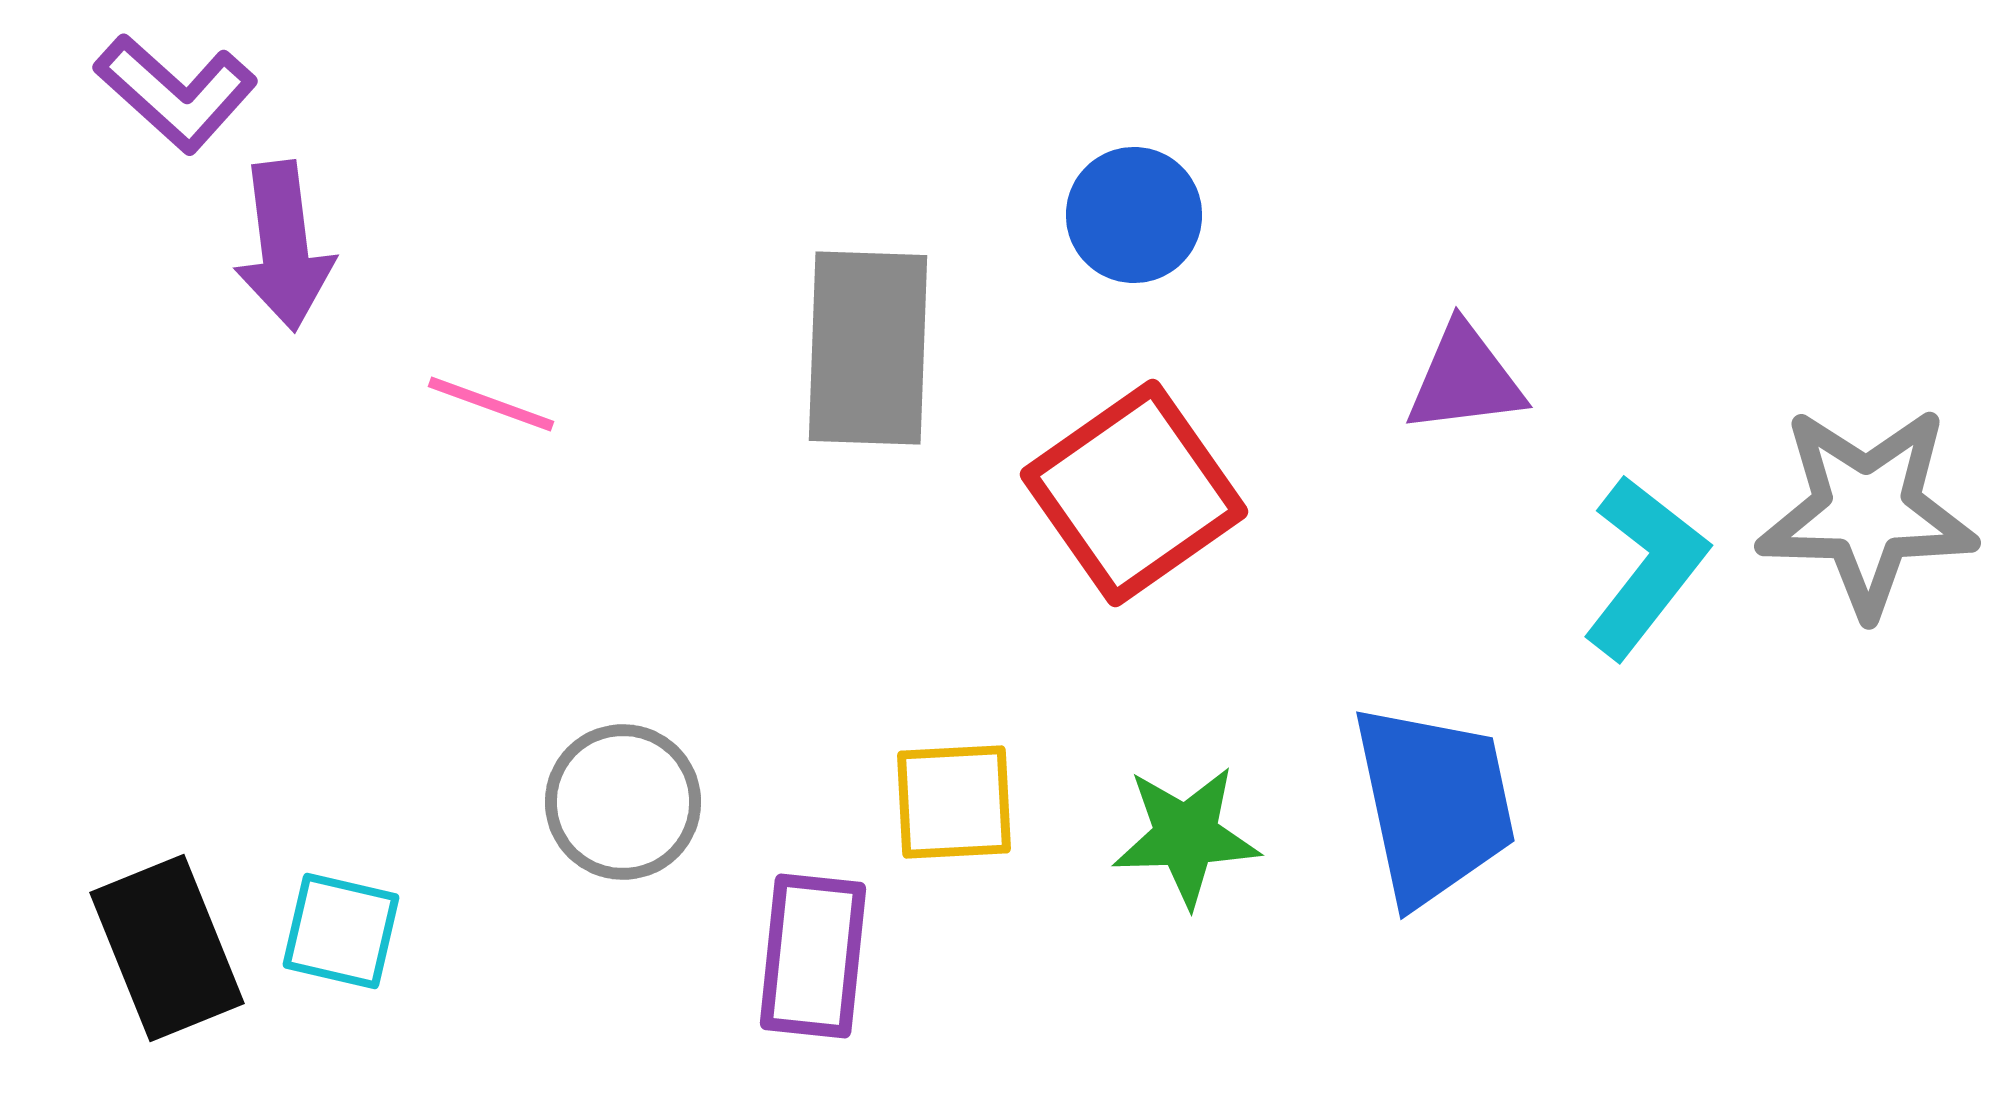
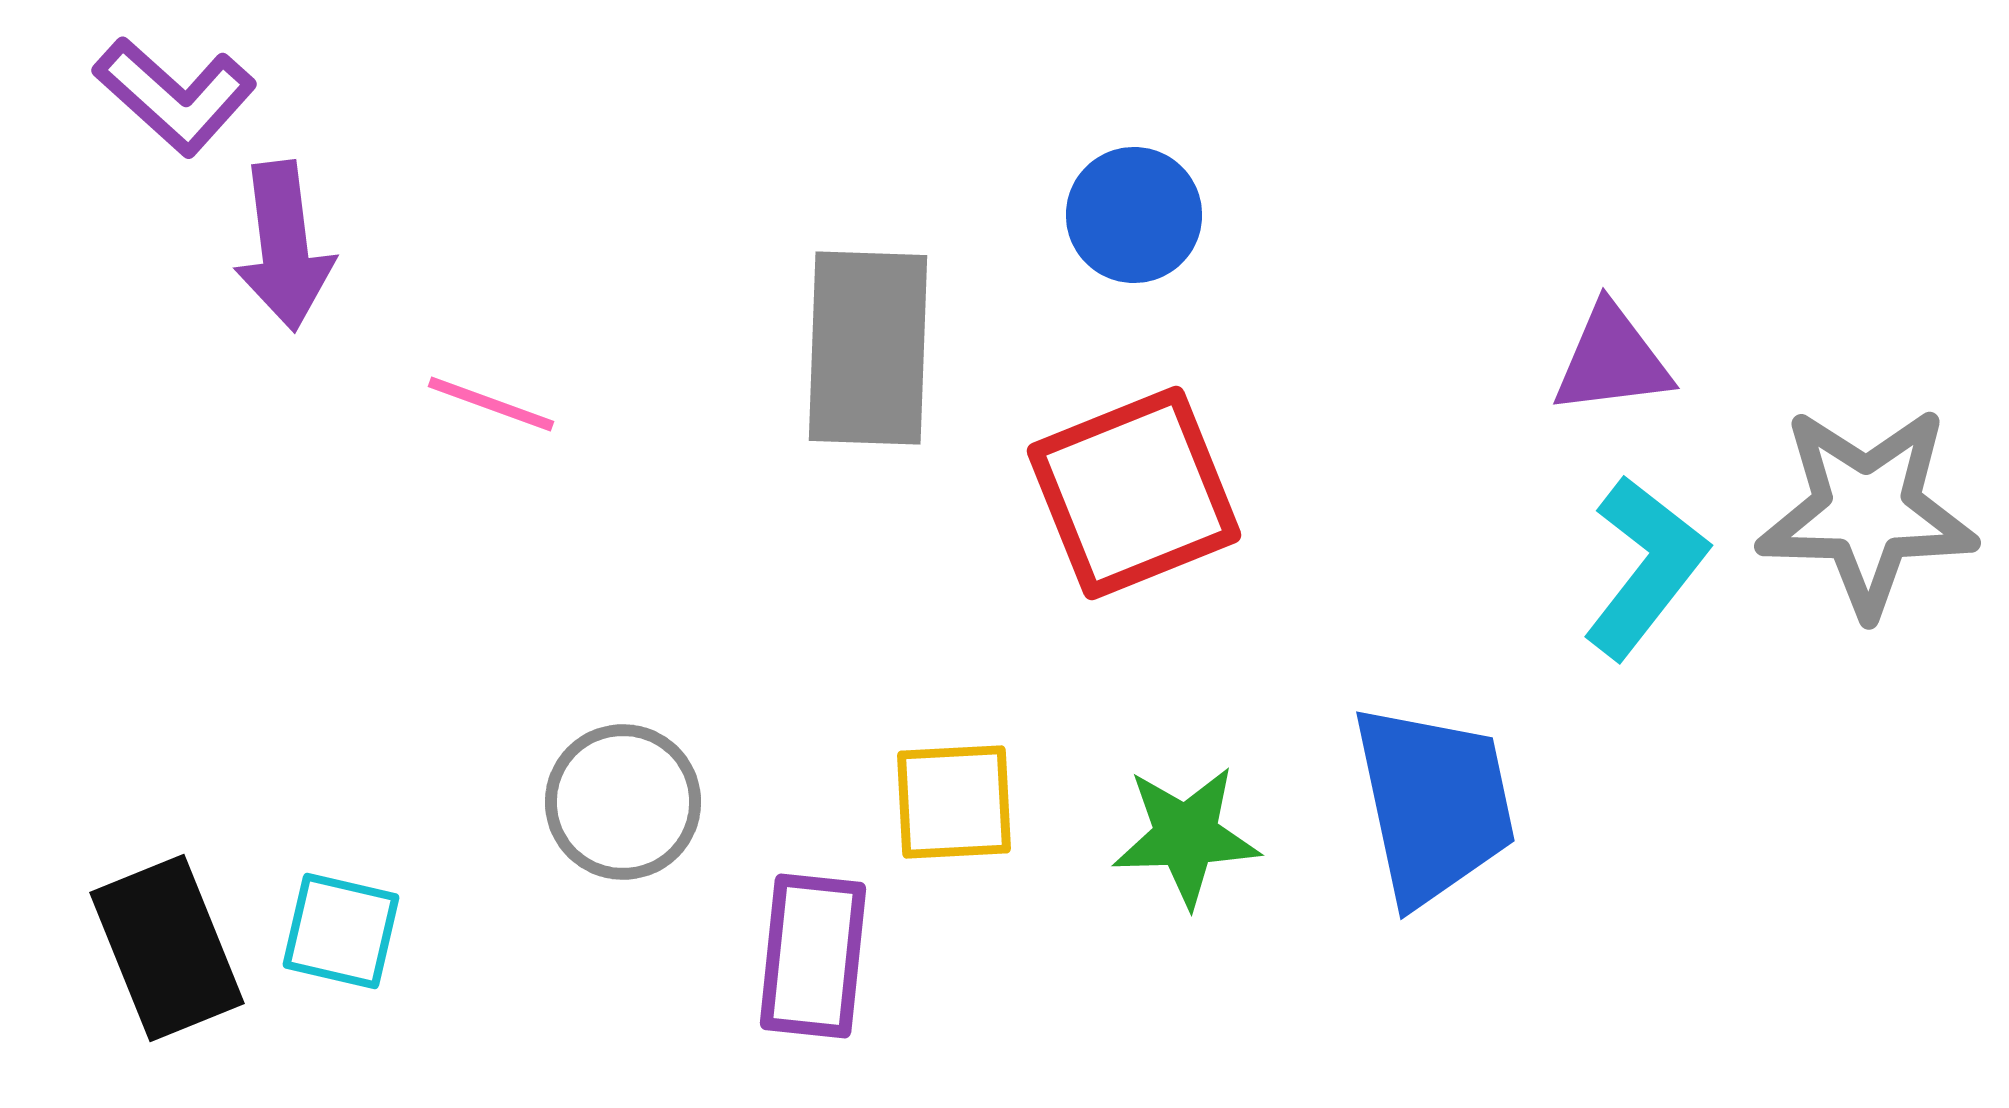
purple L-shape: moved 1 px left, 3 px down
purple triangle: moved 147 px right, 19 px up
red square: rotated 13 degrees clockwise
